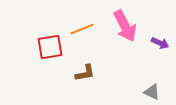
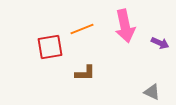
pink arrow: rotated 16 degrees clockwise
brown L-shape: rotated 10 degrees clockwise
